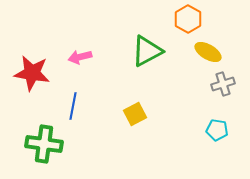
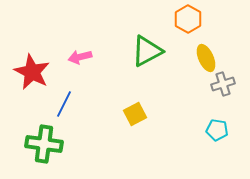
yellow ellipse: moved 2 px left, 6 px down; rotated 36 degrees clockwise
red star: moved 1 px up; rotated 18 degrees clockwise
blue line: moved 9 px left, 2 px up; rotated 16 degrees clockwise
